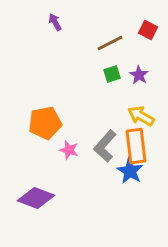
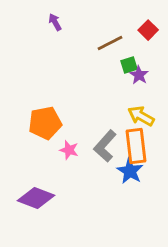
red square: rotated 18 degrees clockwise
green square: moved 17 px right, 9 px up
